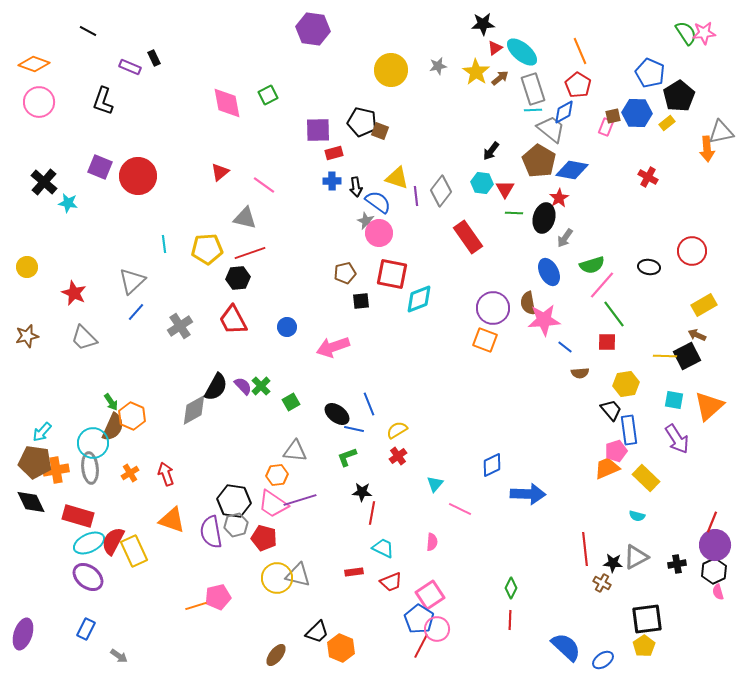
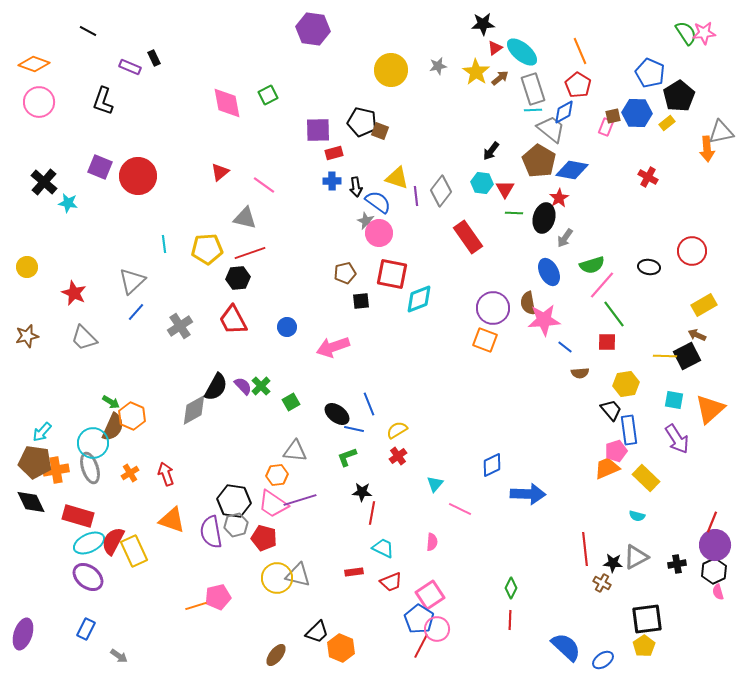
green arrow at (111, 402): rotated 24 degrees counterclockwise
orange triangle at (709, 406): moved 1 px right, 3 px down
gray ellipse at (90, 468): rotated 12 degrees counterclockwise
